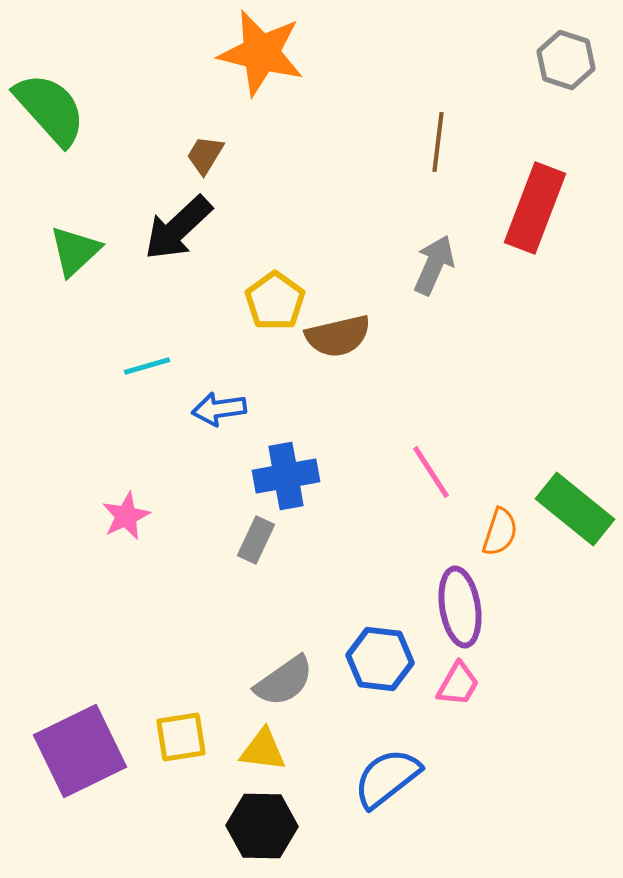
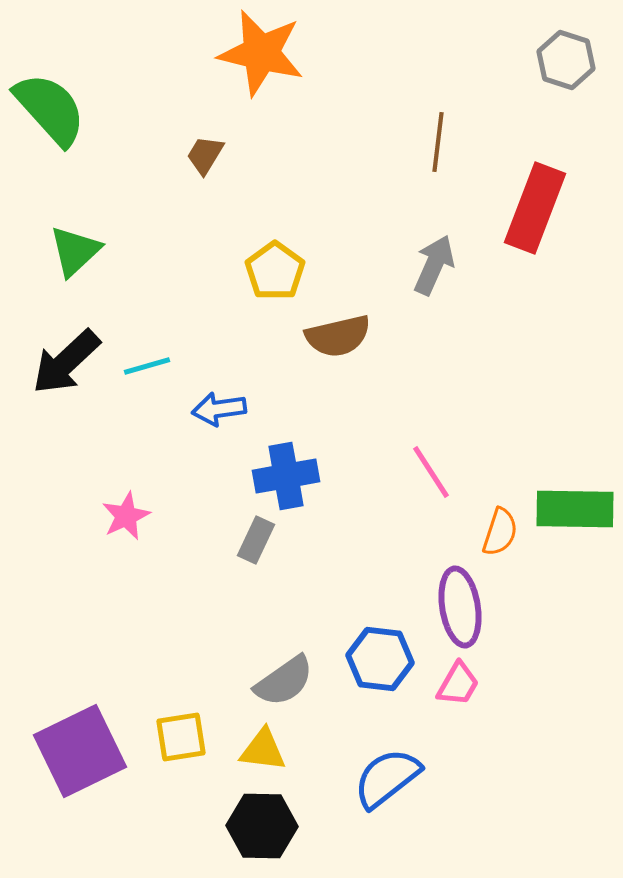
black arrow: moved 112 px left, 134 px down
yellow pentagon: moved 30 px up
green rectangle: rotated 38 degrees counterclockwise
